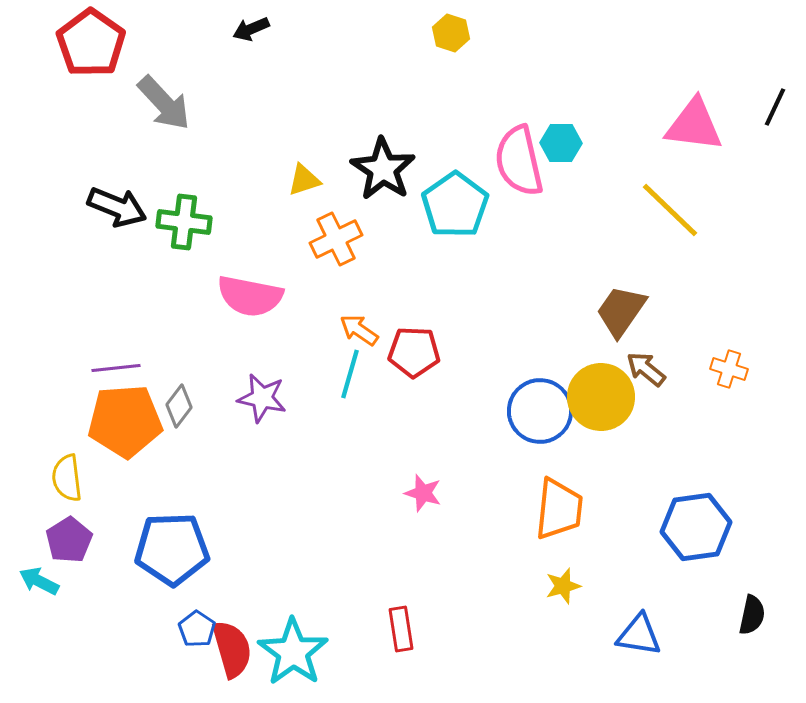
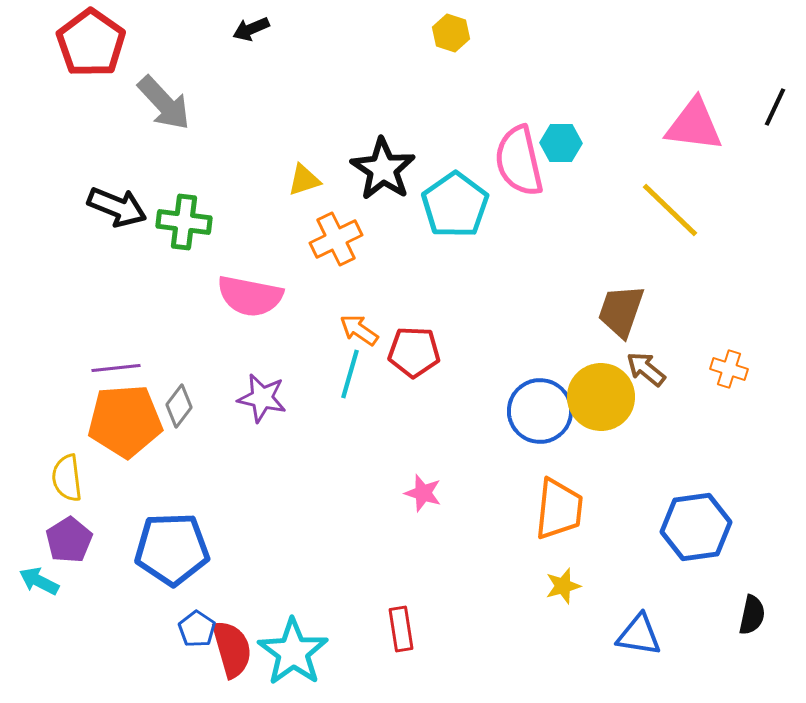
brown trapezoid at (621, 311): rotated 16 degrees counterclockwise
